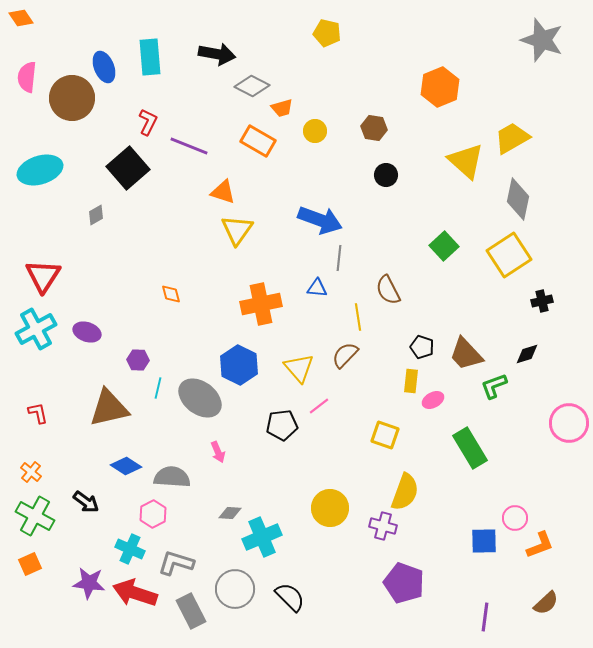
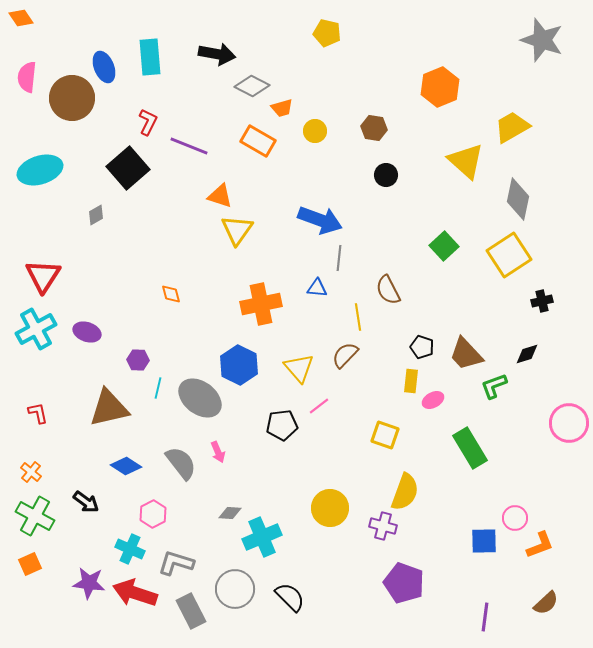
yellow trapezoid at (512, 138): moved 11 px up
orange triangle at (223, 192): moved 3 px left, 4 px down
gray semicircle at (172, 477): moved 9 px right, 14 px up; rotated 48 degrees clockwise
